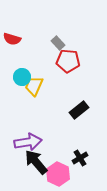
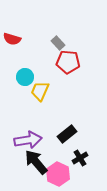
red pentagon: moved 1 px down
cyan circle: moved 3 px right
yellow trapezoid: moved 6 px right, 5 px down
black rectangle: moved 12 px left, 24 px down
purple arrow: moved 2 px up
